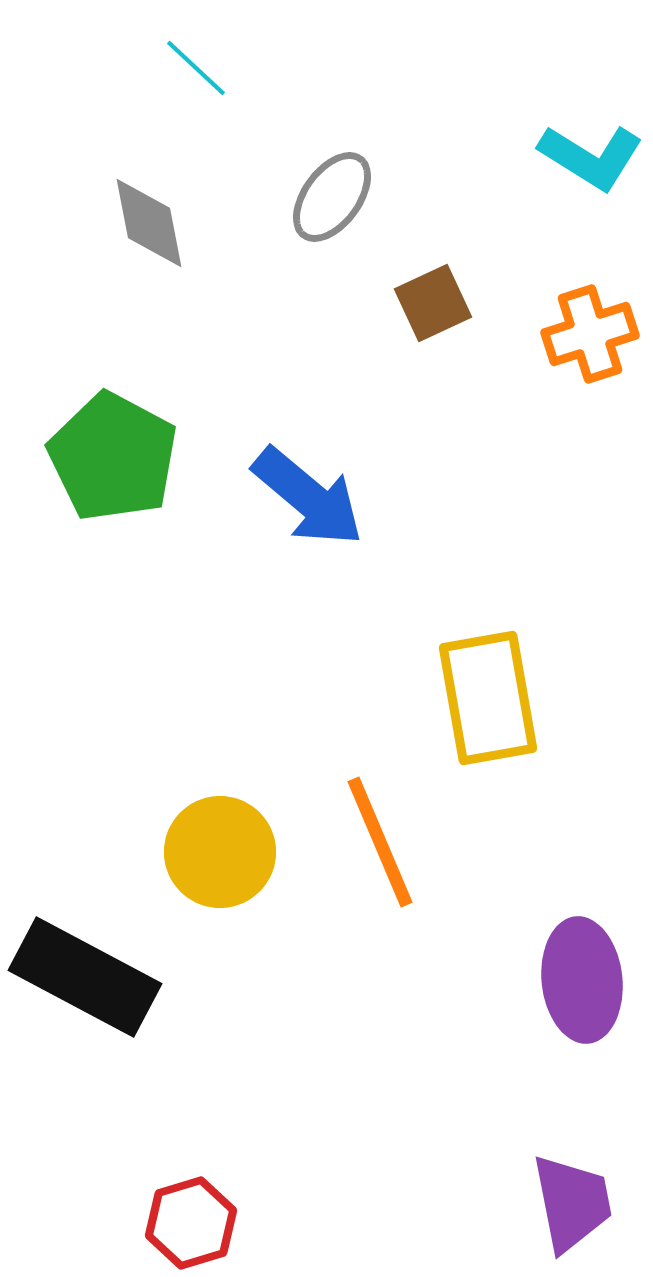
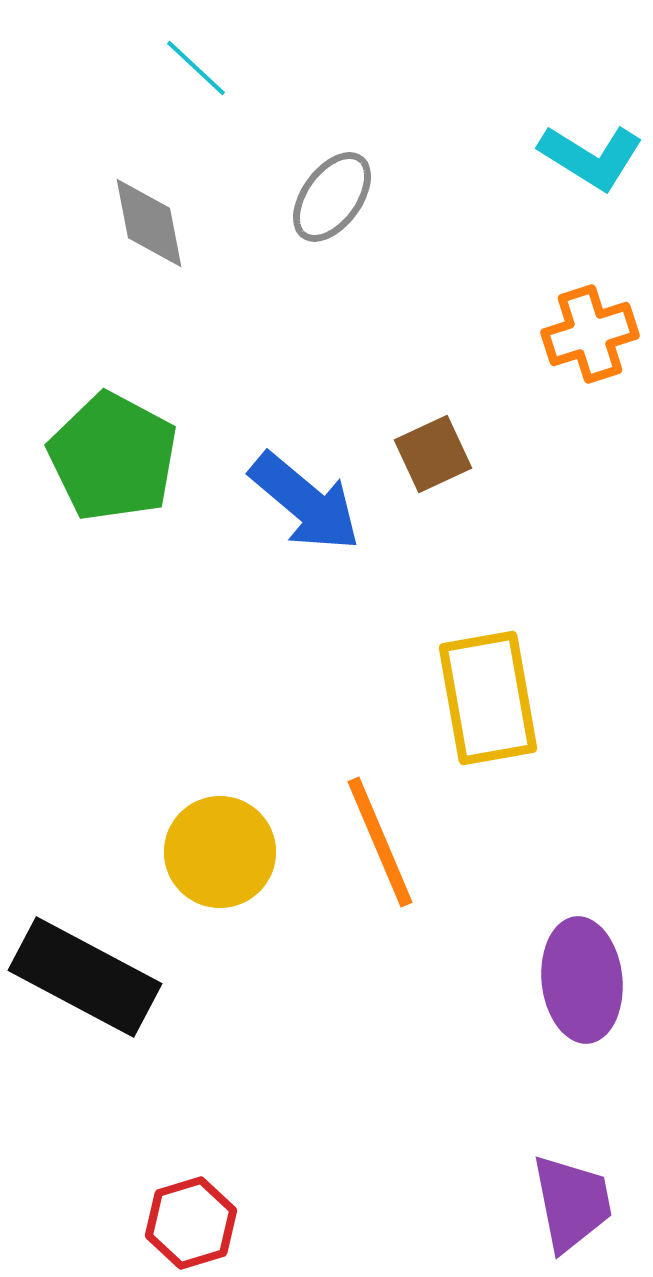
brown square: moved 151 px down
blue arrow: moved 3 px left, 5 px down
